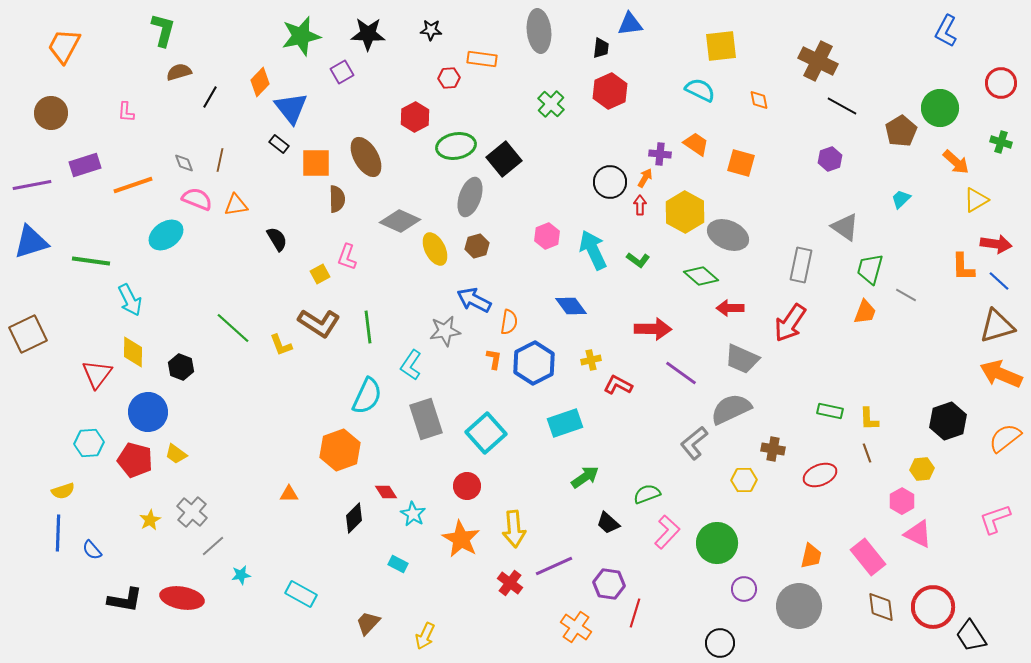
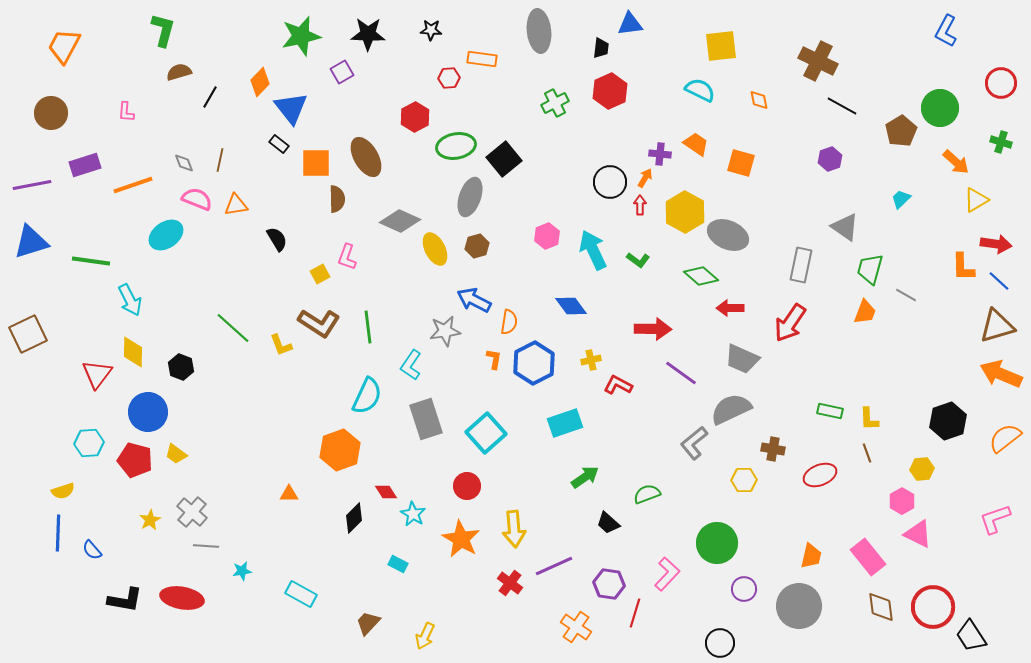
green cross at (551, 104): moved 4 px right, 1 px up; rotated 20 degrees clockwise
pink L-shape at (667, 532): moved 42 px down
gray line at (213, 546): moved 7 px left; rotated 45 degrees clockwise
cyan star at (241, 575): moved 1 px right, 4 px up
